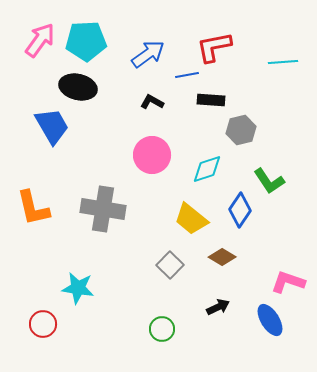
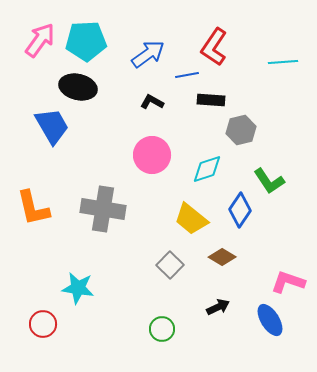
red L-shape: rotated 45 degrees counterclockwise
